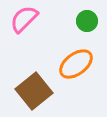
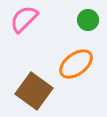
green circle: moved 1 px right, 1 px up
brown square: rotated 15 degrees counterclockwise
